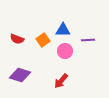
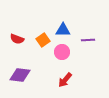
pink circle: moved 3 px left, 1 px down
purple diamond: rotated 10 degrees counterclockwise
red arrow: moved 4 px right, 1 px up
